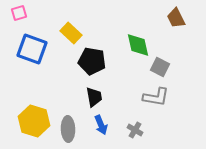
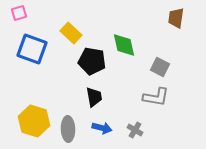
brown trapezoid: rotated 35 degrees clockwise
green diamond: moved 14 px left
blue arrow: moved 1 px right, 3 px down; rotated 54 degrees counterclockwise
